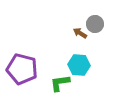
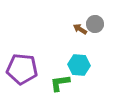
brown arrow: moved 4 px up
purple pentagon: rotated 8 degrees counterclockwise
